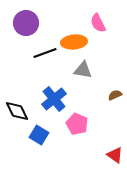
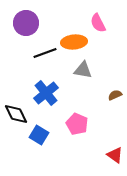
blue cross: moved 8 px left, 6 px up
black diamond: moved 1 px left, 3 px down
